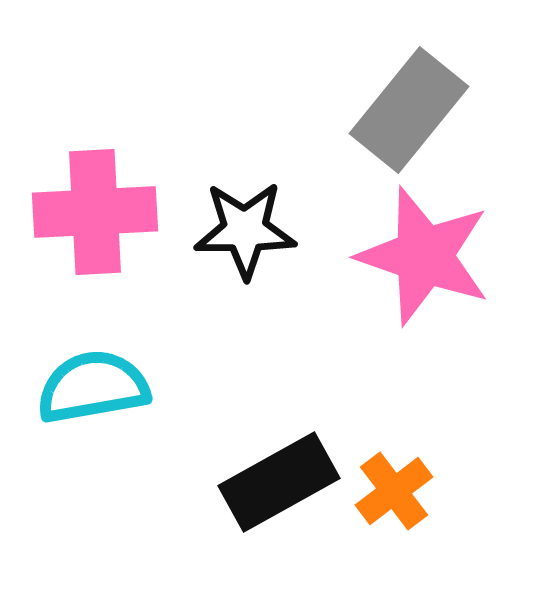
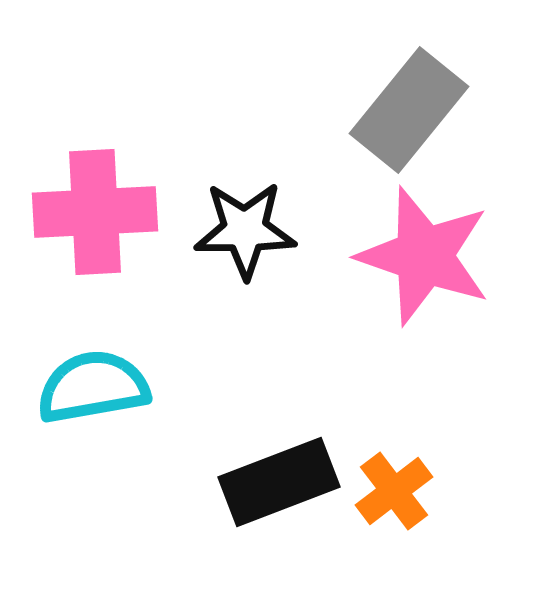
black rectangle: rotated 8 degrees clockwise
